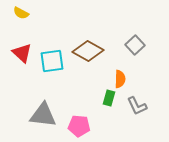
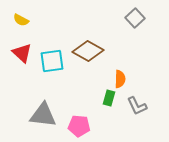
yellow semicircle: moved 7 px down
gray square: moved 27 px up
